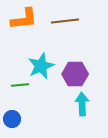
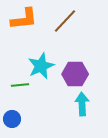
brown line: rotated 40 degrees counterclockwise
